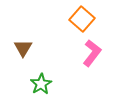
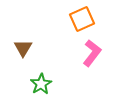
orange square: rotated 25 degrees clockwise
